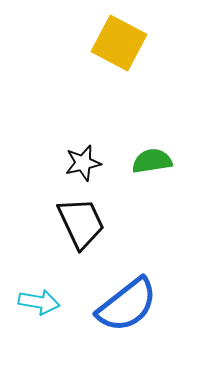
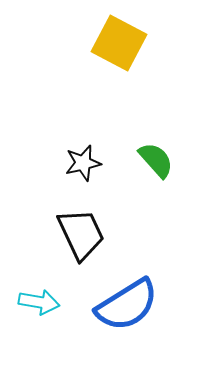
green semicircle: moved 4 px right, 1 px up; rotated 57 degrees clockwise
black trapezoid: moved 11 px down
blue semicircle: rotated 6 degrees clockwise
